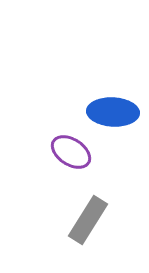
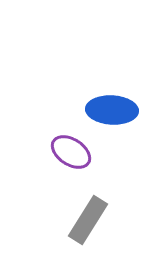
blue ellipse: moved 1 px left, 2 px up
